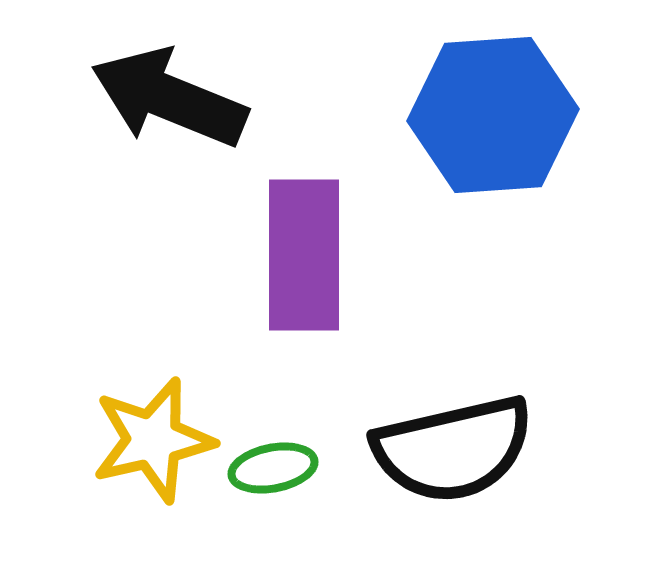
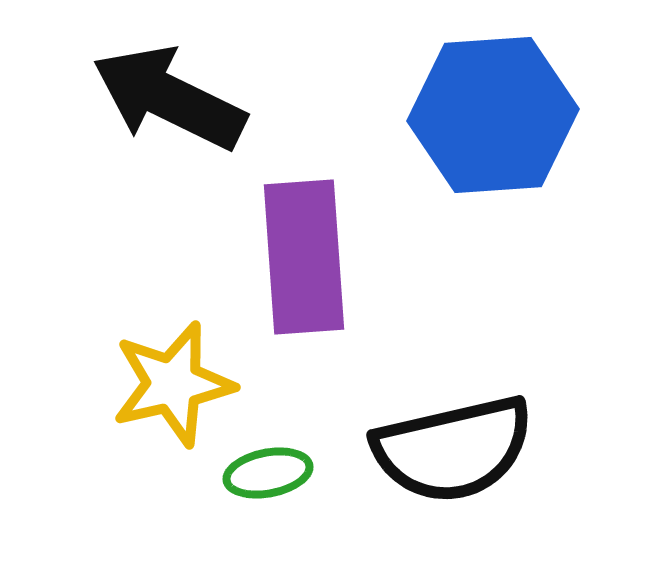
black arrow: rotated 4 degrees clockwise
purple rectangle: moved 2 px down; rotated 4 degrees counterclockwise
yellow star: moved 20 px right, 56 px up
green ellipse: moved 5 px left, 5 px down
